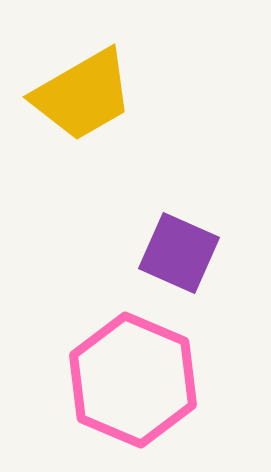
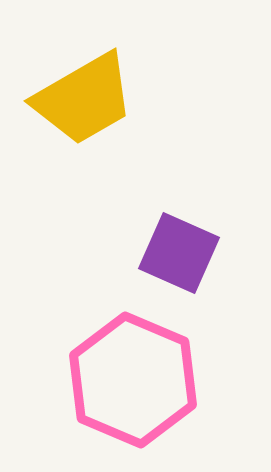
yellow trapezoid: moved 1 px right, 4 px down
